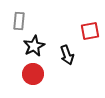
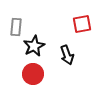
gray rectangle: moved 3 px left, 6 px down
red square: moved 8 px left, 7 px up
